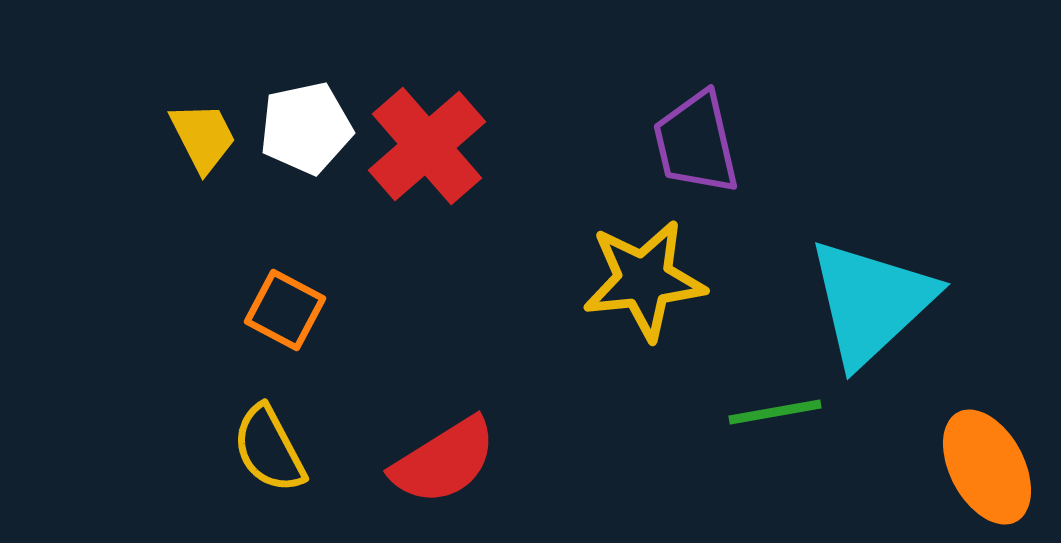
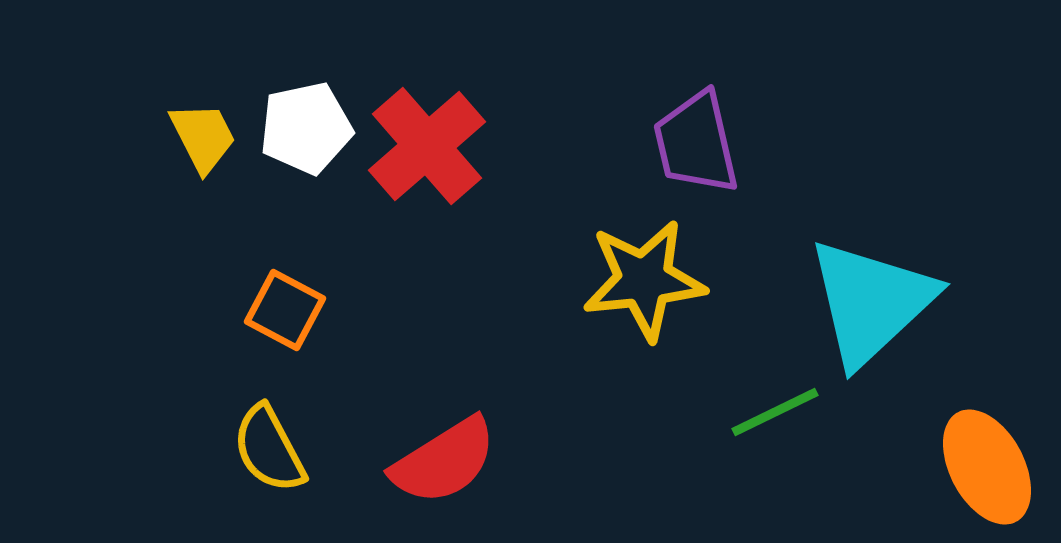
green line: rotated 16 degrees counterclockwise
